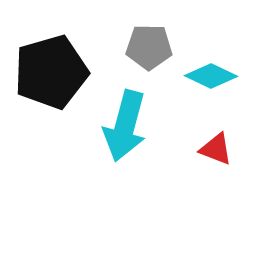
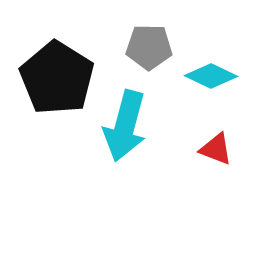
black pentagon: moved 6 px right, 6 px down; rotated 24 degrees counterclockwise
